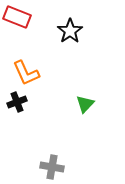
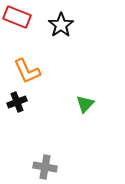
black star: moved 9 px left, 6 px up
orange L-shape: moved 1 px right, 2 px up
gray cross: moved 7 px left
